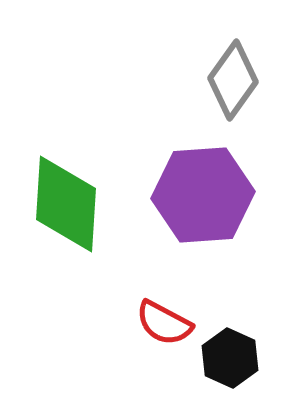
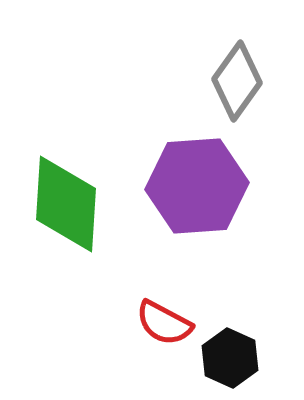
gray diamond: moved 4 px right, 1 px down
purple hexagon: moved 6 px left, 9 px up
